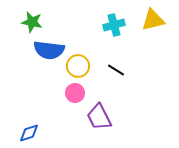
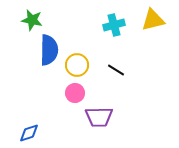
green star: moved 2 px up
blue semicircle: rotated 96 degrees counterclockwise
yellow circle: moved 1 px left, 1 px up
purple trapezoid: rotated 64 degrees counterclockwise
